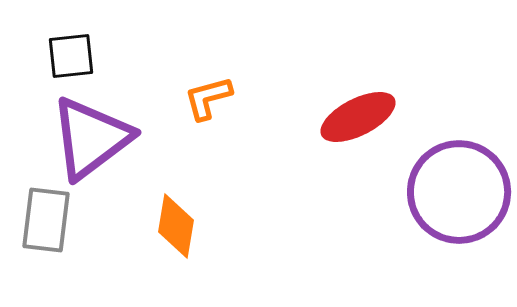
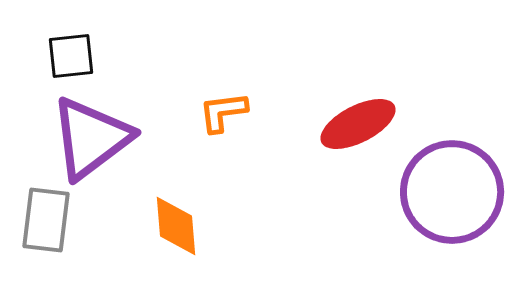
orange L-shape: moved 15 px right, 14 px down; rotated 8 degrees clockwise
red ellipse: moved 7 px down
purple circle: moved 7 px left
orange diamond: rotated 14 degrees counterclockwise
